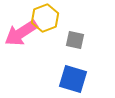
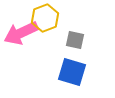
pink arrow: rotated 8 degrees clockwise
blue square: moved 1 px left, 7 px up
